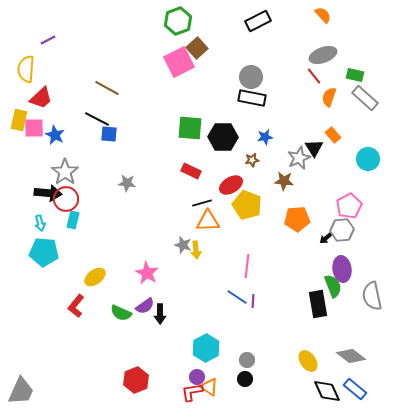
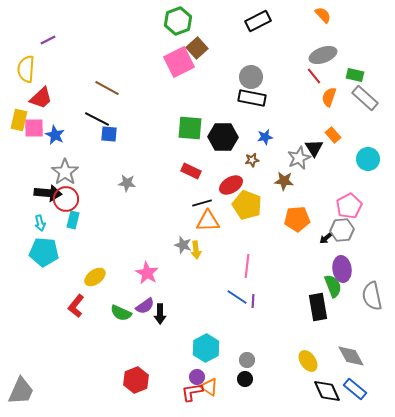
black rectangle at (318, 304): moved 3 px down
gray diamond at (351, 356): rotated 24 degrees clockwise
